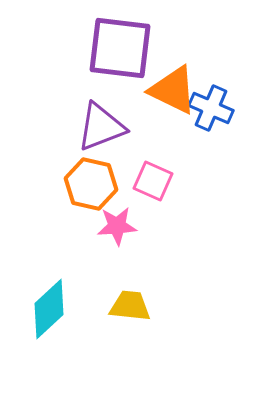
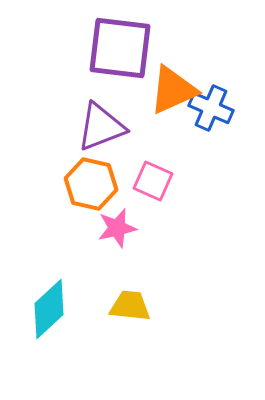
orange triangle: rotated 50 degrees counterclockwise
pink star: moved 2 px down; rotated 9 degrees counterclockwise
